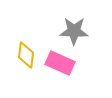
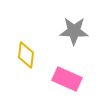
pink rectangle: moved 7 px right, 16 px down
